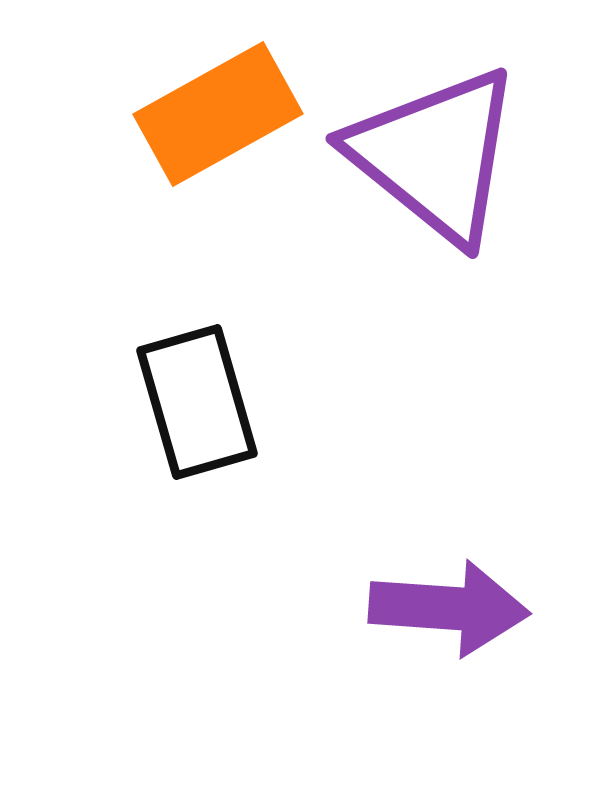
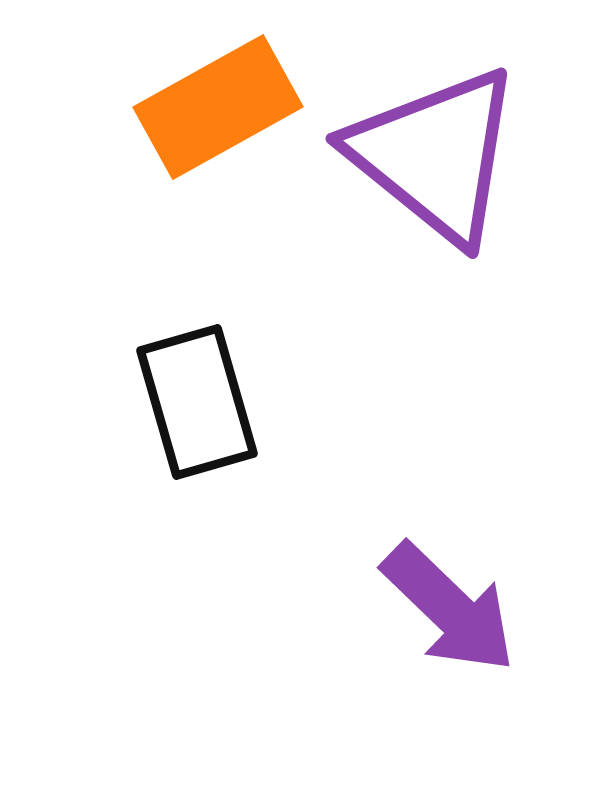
orange rectangle: moved 7 px up
purple arrow: rotated 40 degrees clockwise
